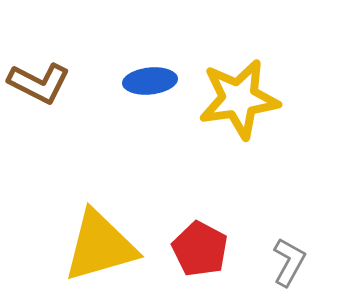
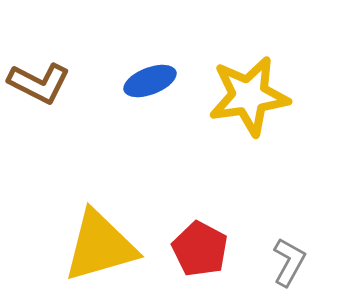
blue ellipse: rotated 15 degrees counterclockwise
yellow star: moved 10 px right, 3 px up
